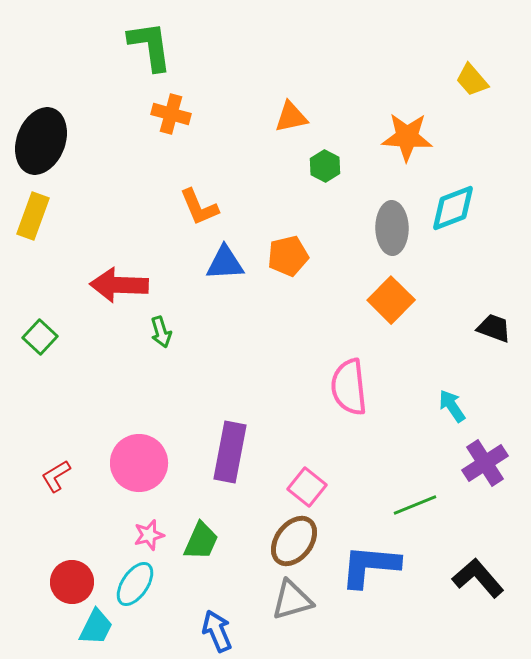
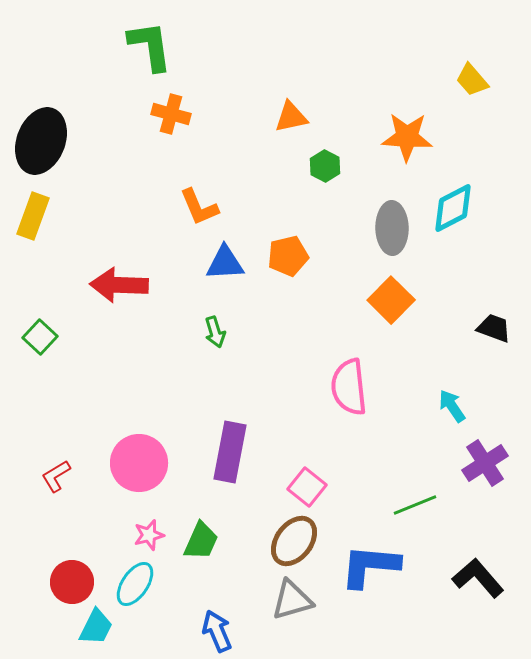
cyan diamond: rotated 6 degrees counterclockwise
green arrow: moved 54 px right
